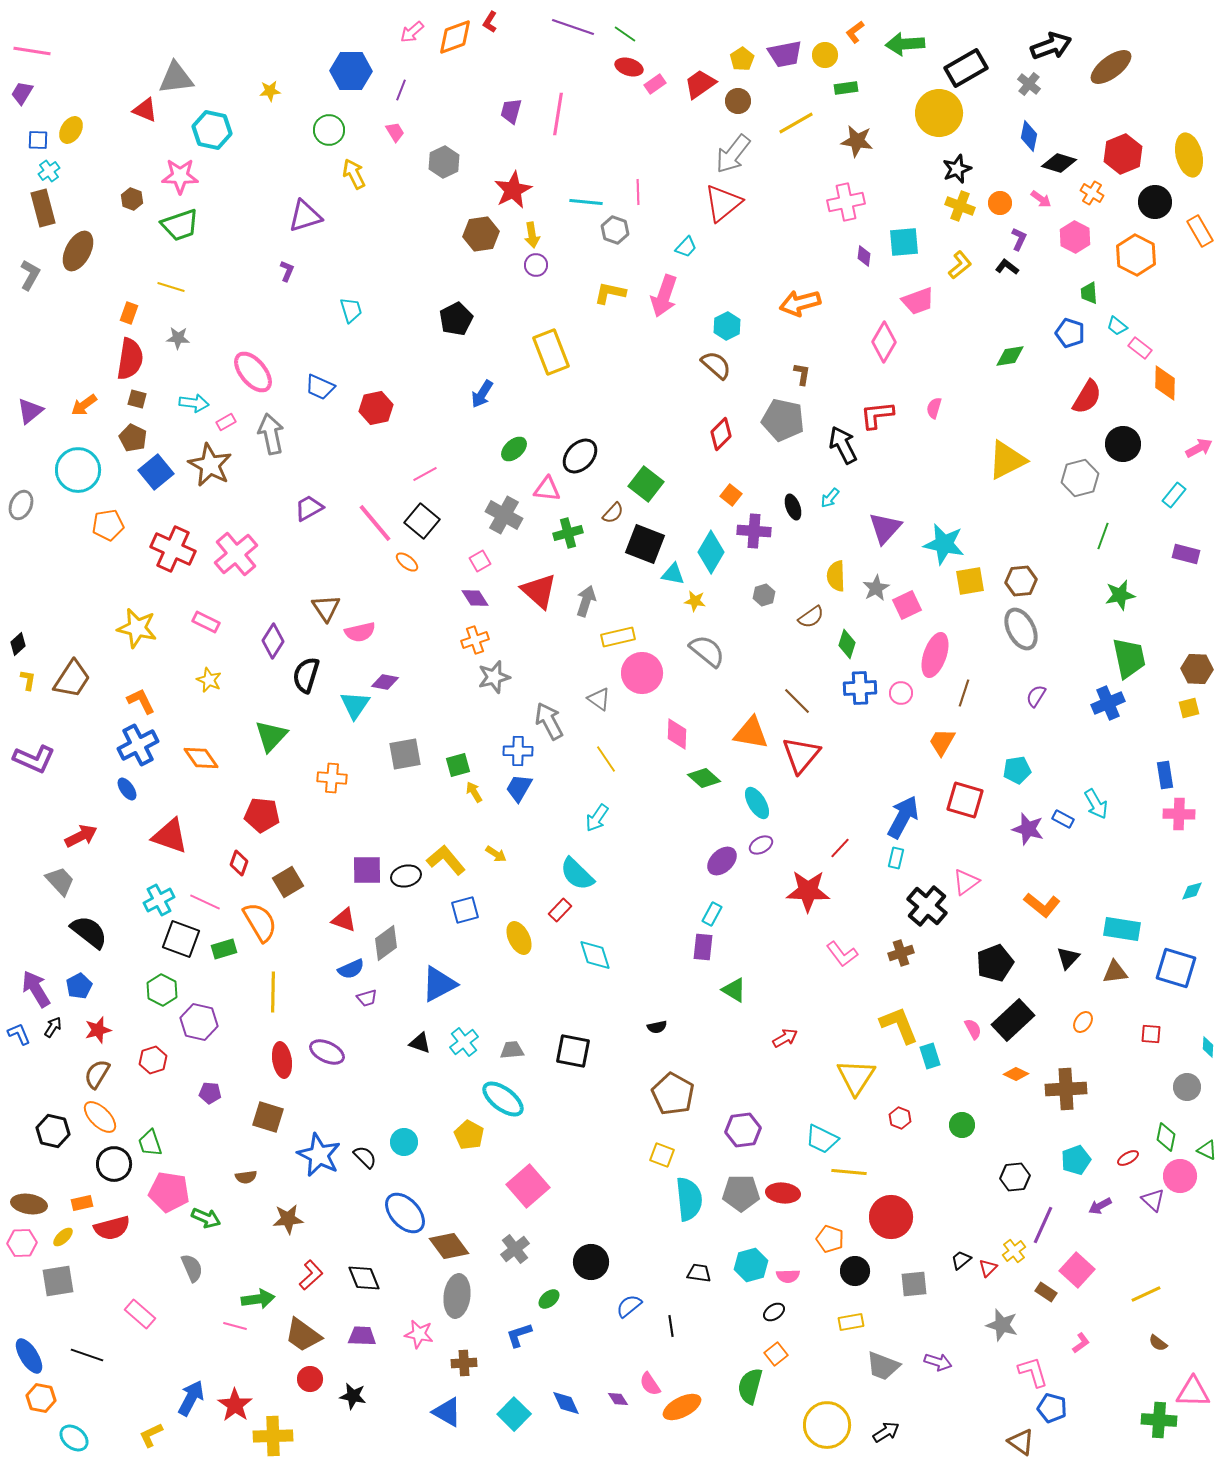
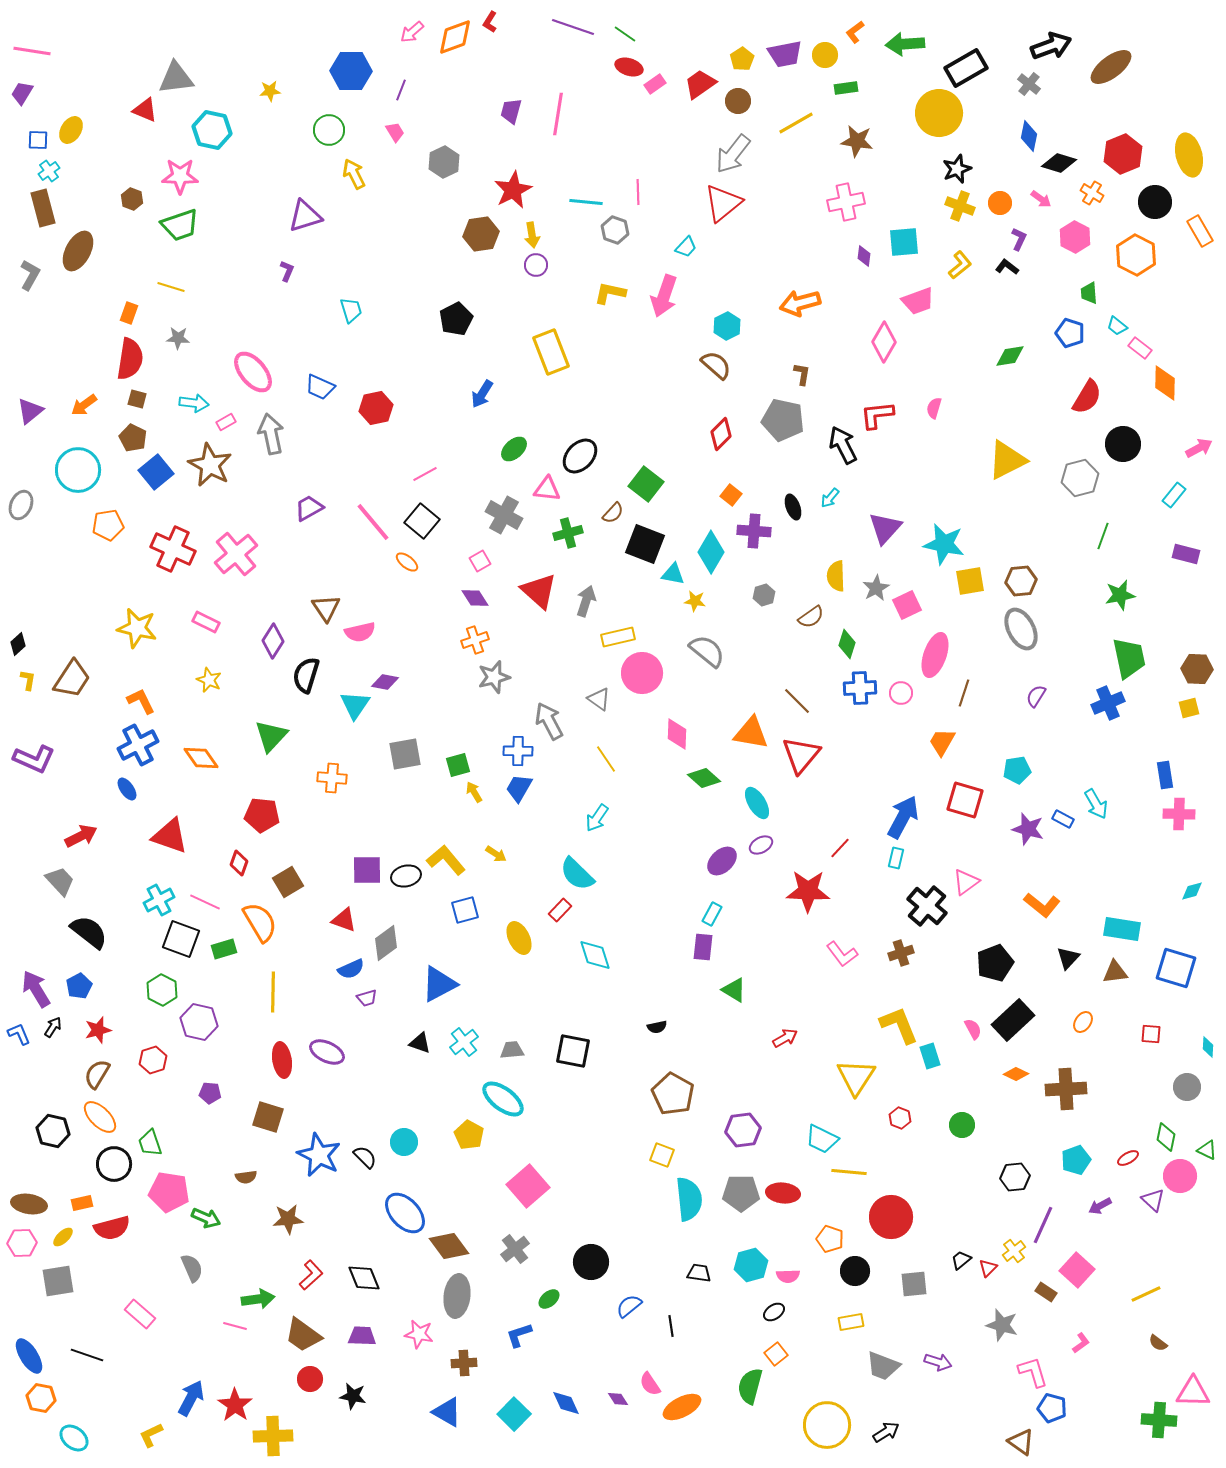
pink line at (375, 523): moved 2 px left, 1 px up
